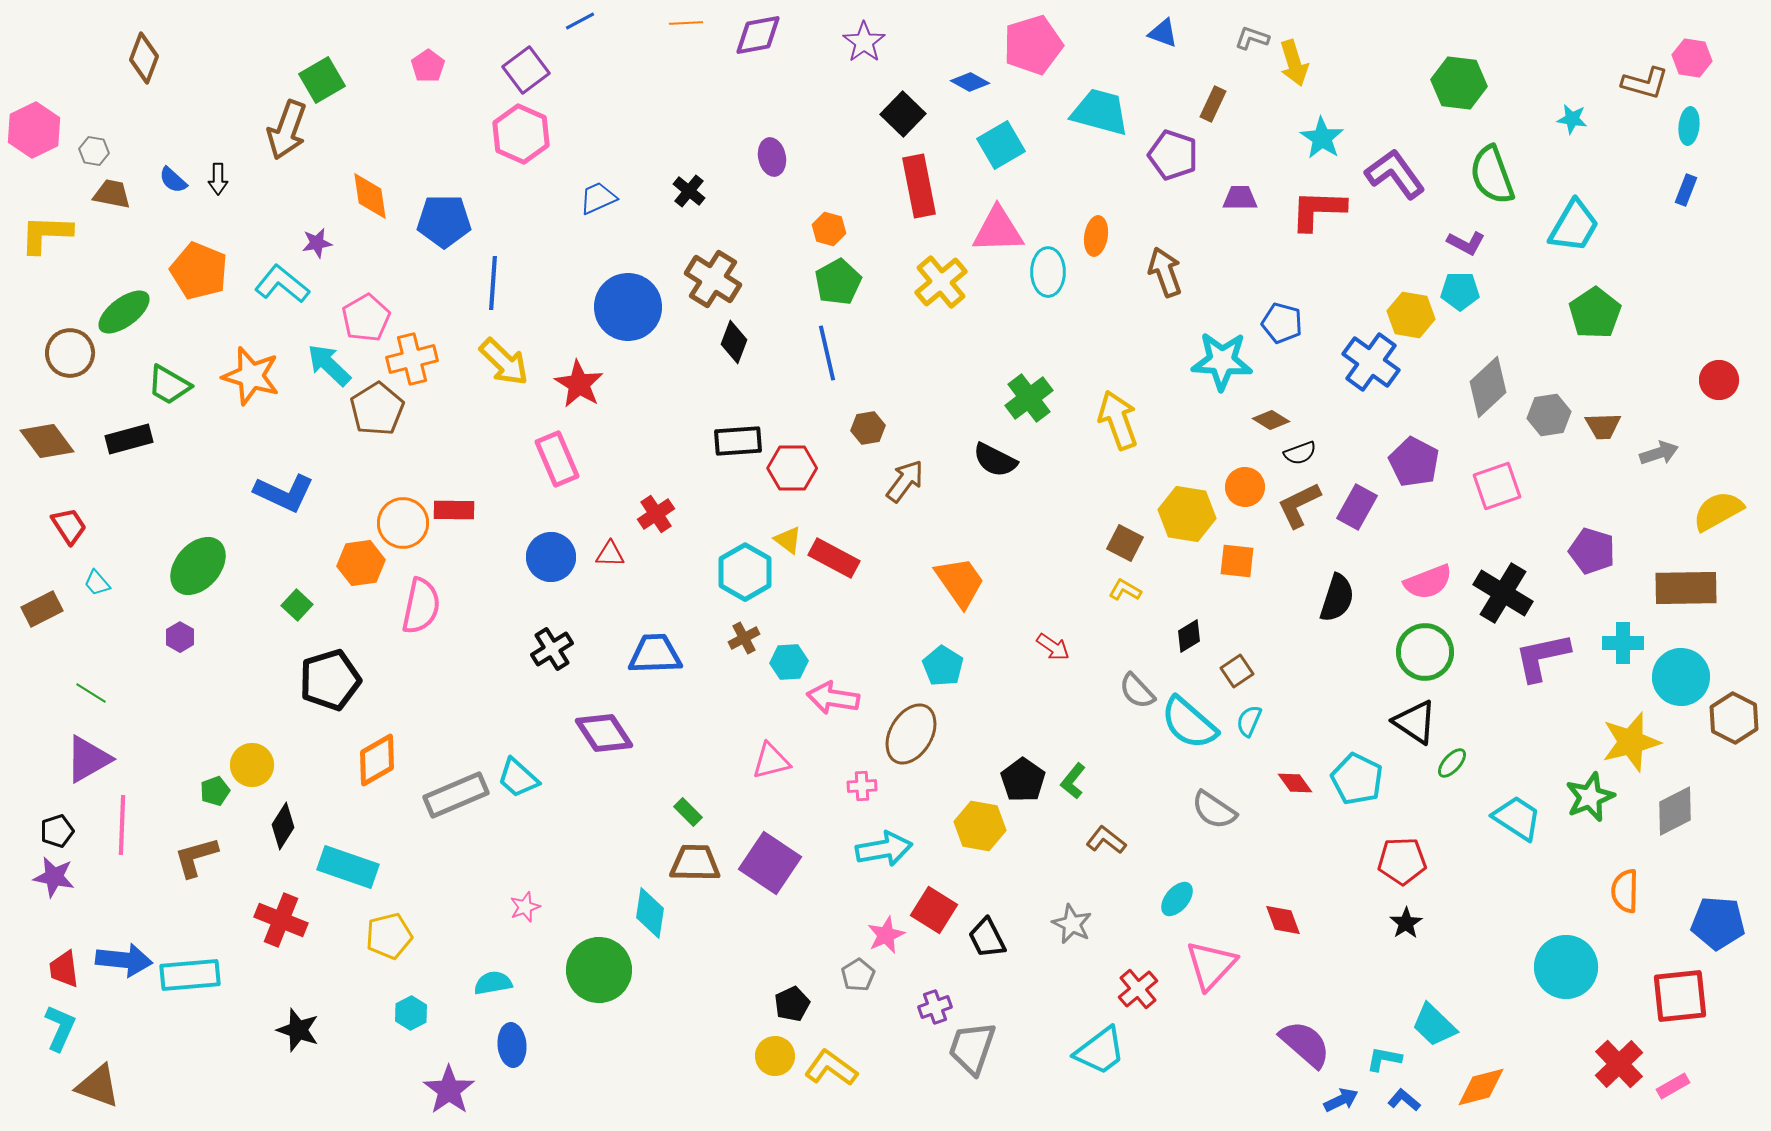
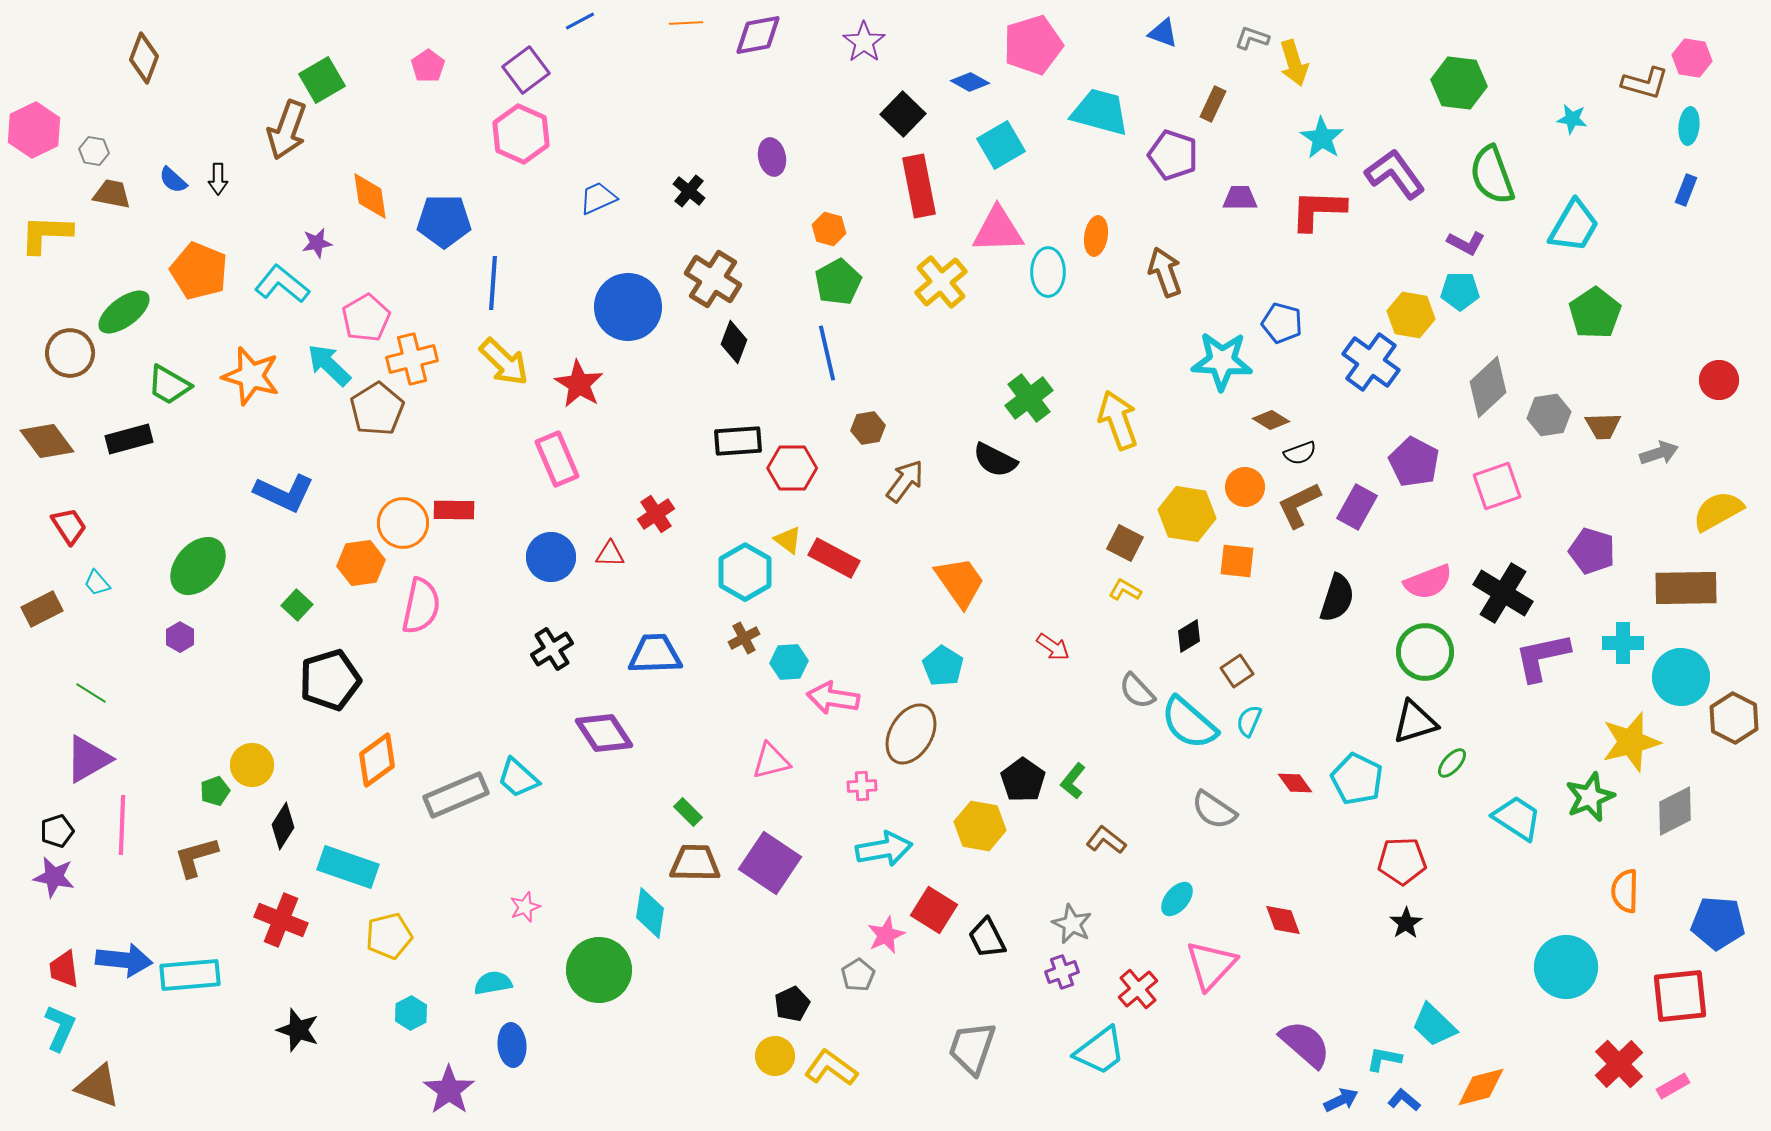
black triangle at (1415, 722): rotated 51 degrees counterclockwise
orange diamond at (377, 760): rotated 6 degrees counterclockwise
purple cross at (935, 1007): moved 127 px right, 35 px up
